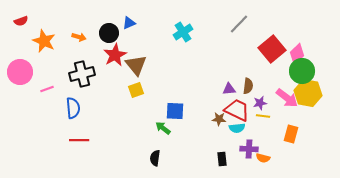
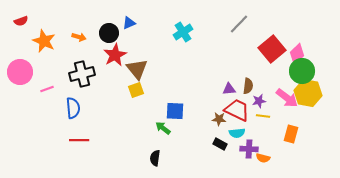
brown triangle: moved 1 px right, 4 px down
purple star: moved 1 px left, 2 px up
cyan semicircle: moved 5 px down
black rectangle: moved 2 px left, 15 px up; rotated 56 degrees counterclockwise
